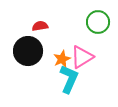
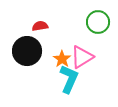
black circle: moved 1 px left
orange star: rotated 12 degrees counterclockwise
